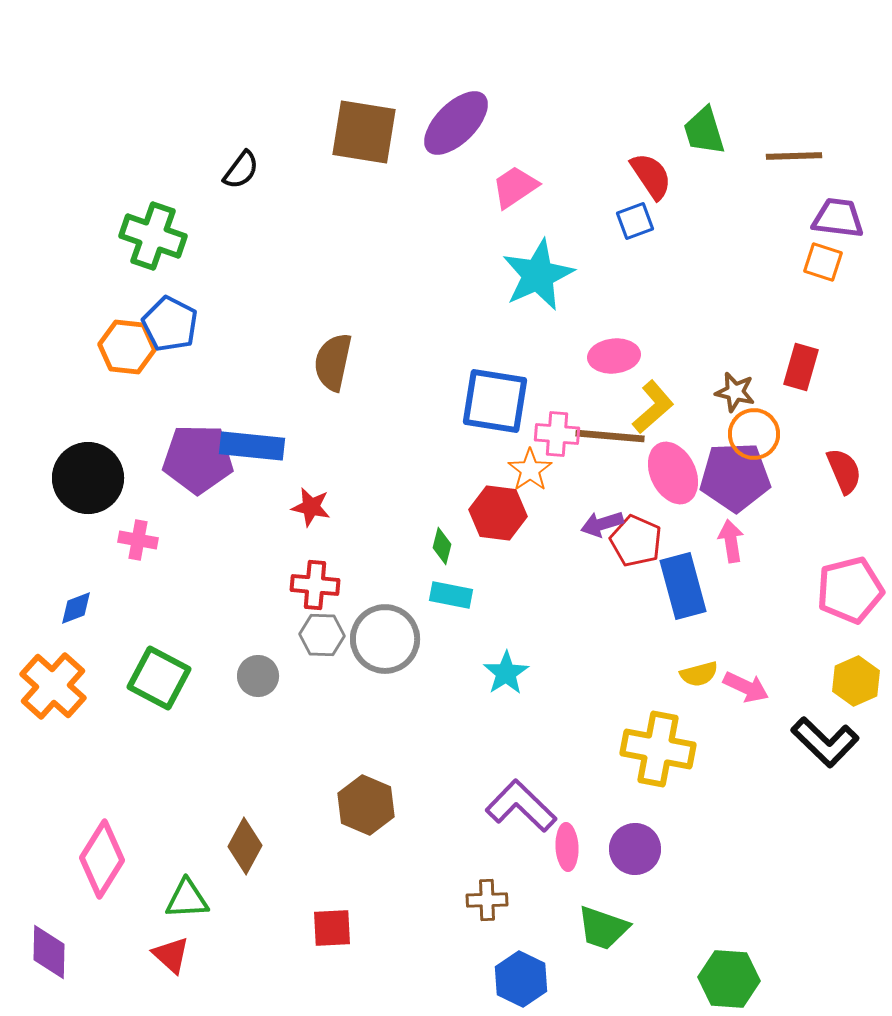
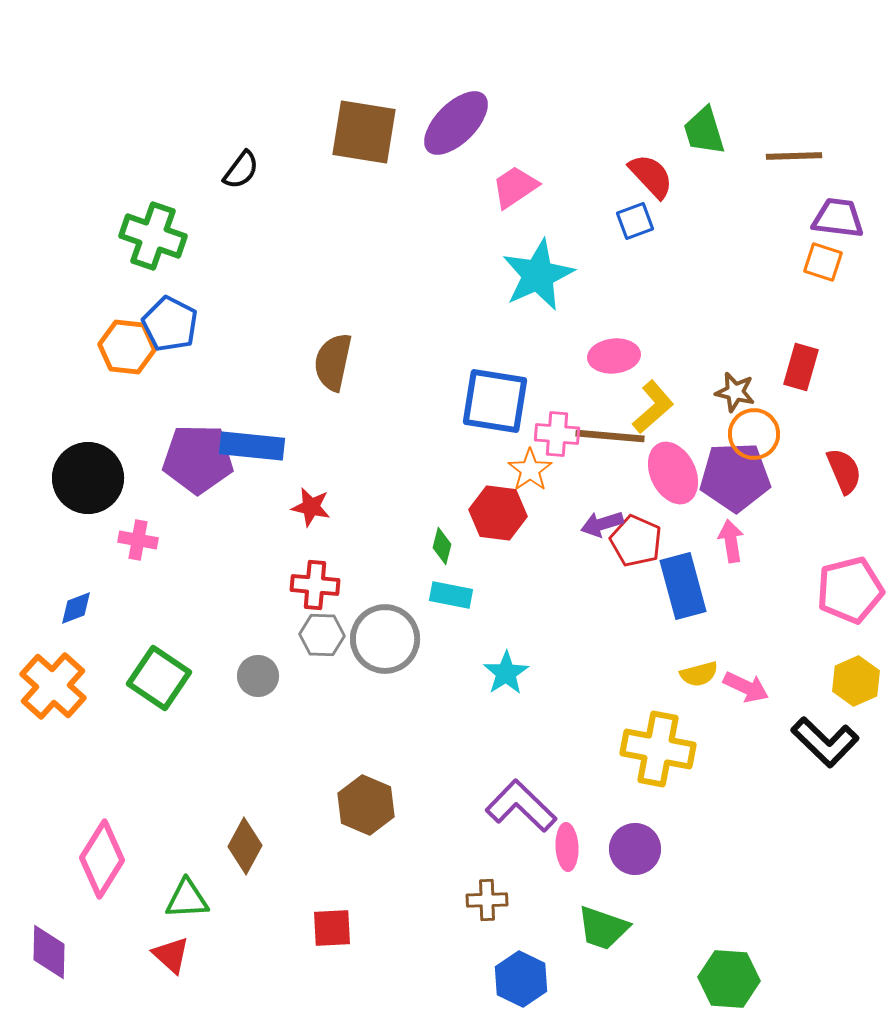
red semicircle at (651, 176): rotated 9 degrees counterclockwise
green square at (159, 678): rotated 6 degrees clockwise
